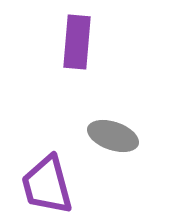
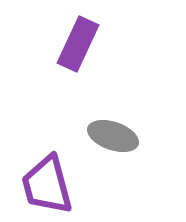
purple rectangle: moved 1 px right, 2 px down; rotated 20 degrees clockwise
